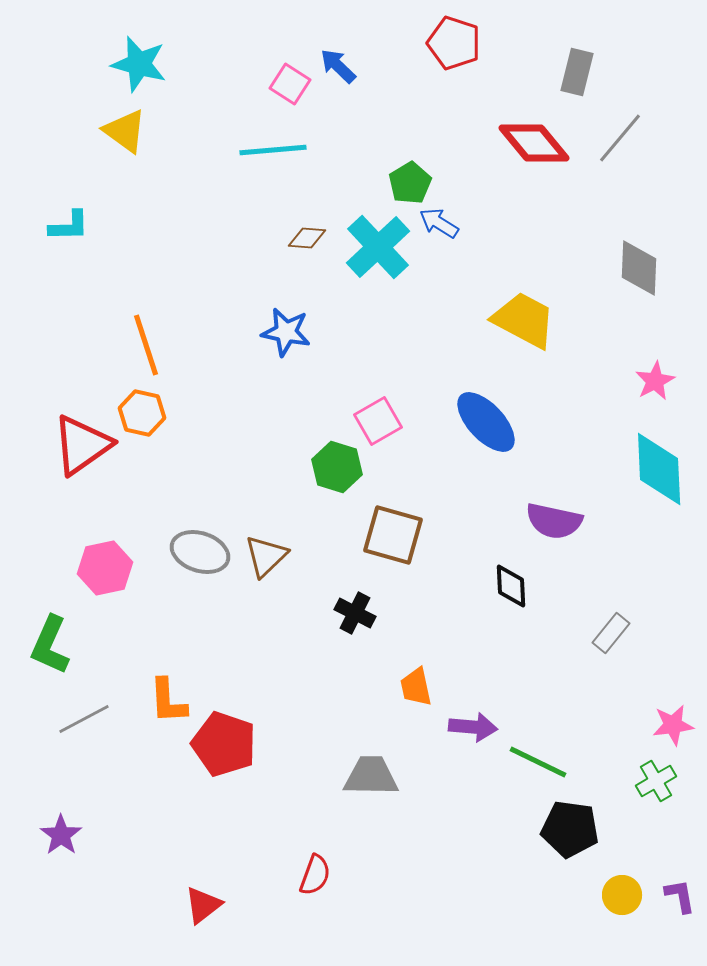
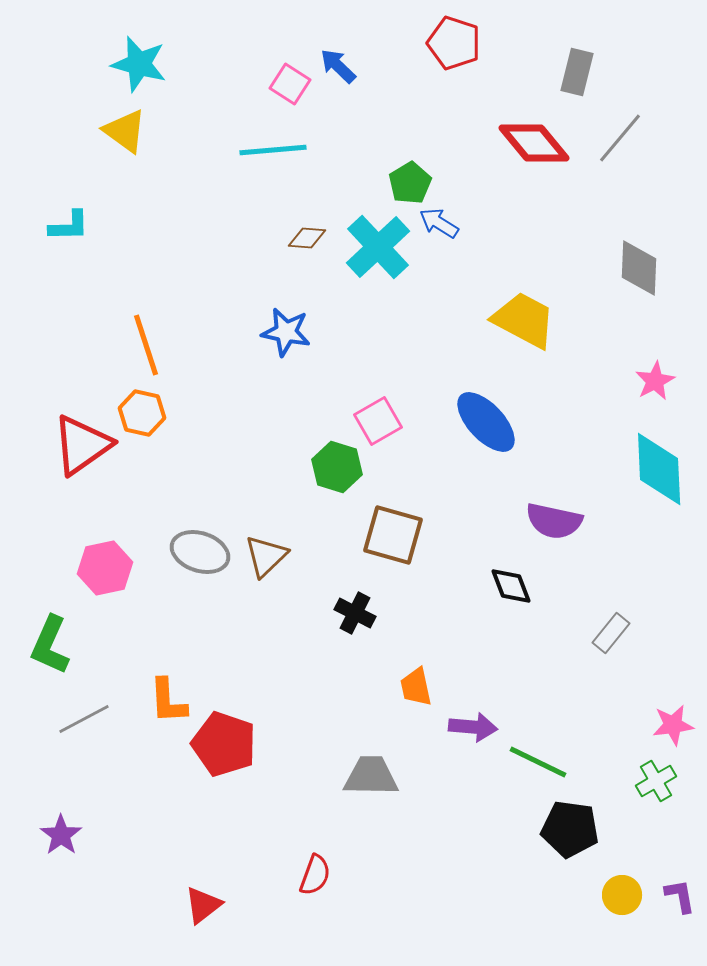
black diamond at (511, 586): rotated 18 degrees counterclockwise
